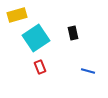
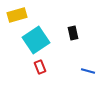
cyan square: moved 2 px down
